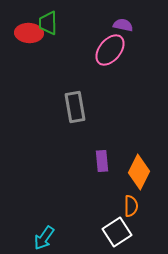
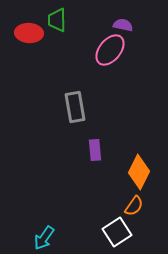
green trapezoid: moved 9 px right, 3 px up
purple rectangle: moved 7 px left, 11 px up
orange semicircle: moved 3 px right; rotated 35 degrees clockwise
